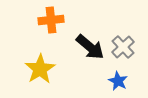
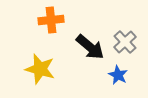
gray cross: moved 2 px right, 5 px up
yellow star: rotated 24 degrees counterclockwise
blue star: moved 6 px up
